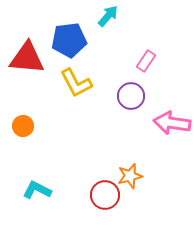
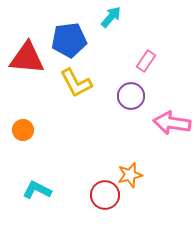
cyan arrow: moved 3 px right, 1 px down
orange circle: moved 4 px down
orange star: moved 1 px up
